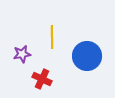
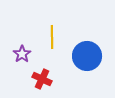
purple star: rotated 24 degrees counterclockwise
